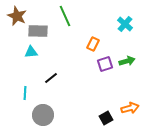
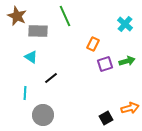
cyan triangle: moved 5 px down; rotated 40 degrees clockwise
